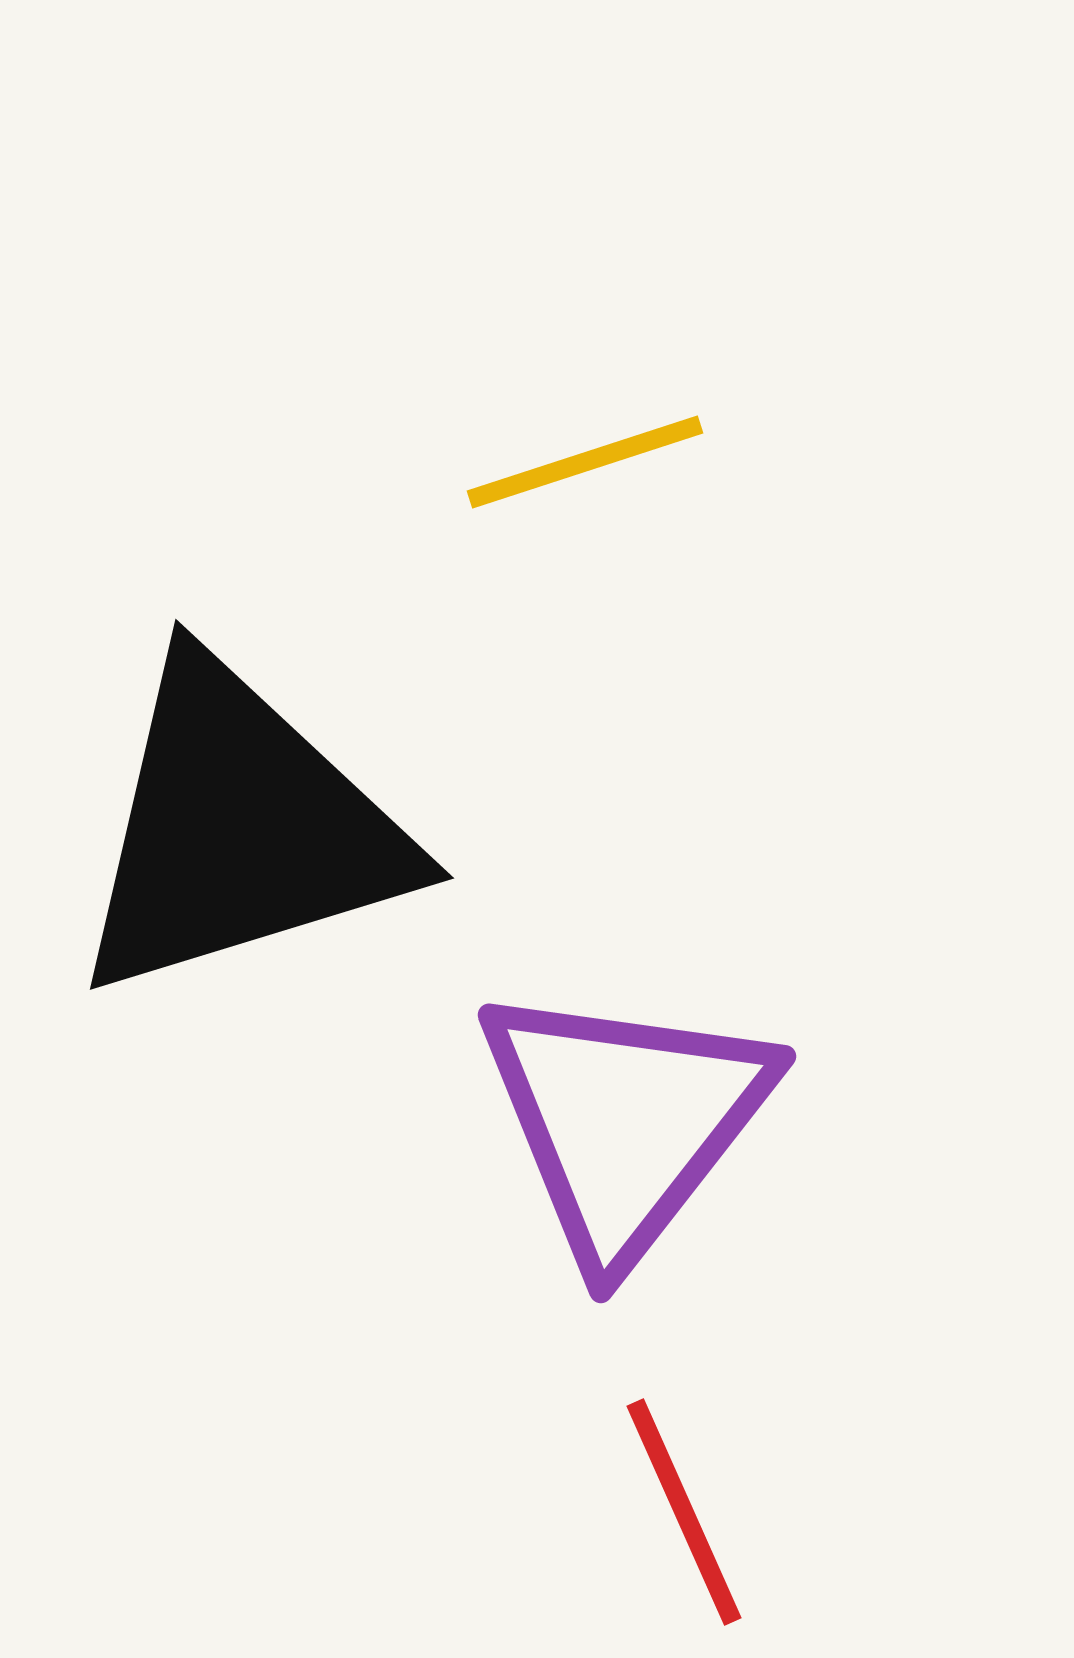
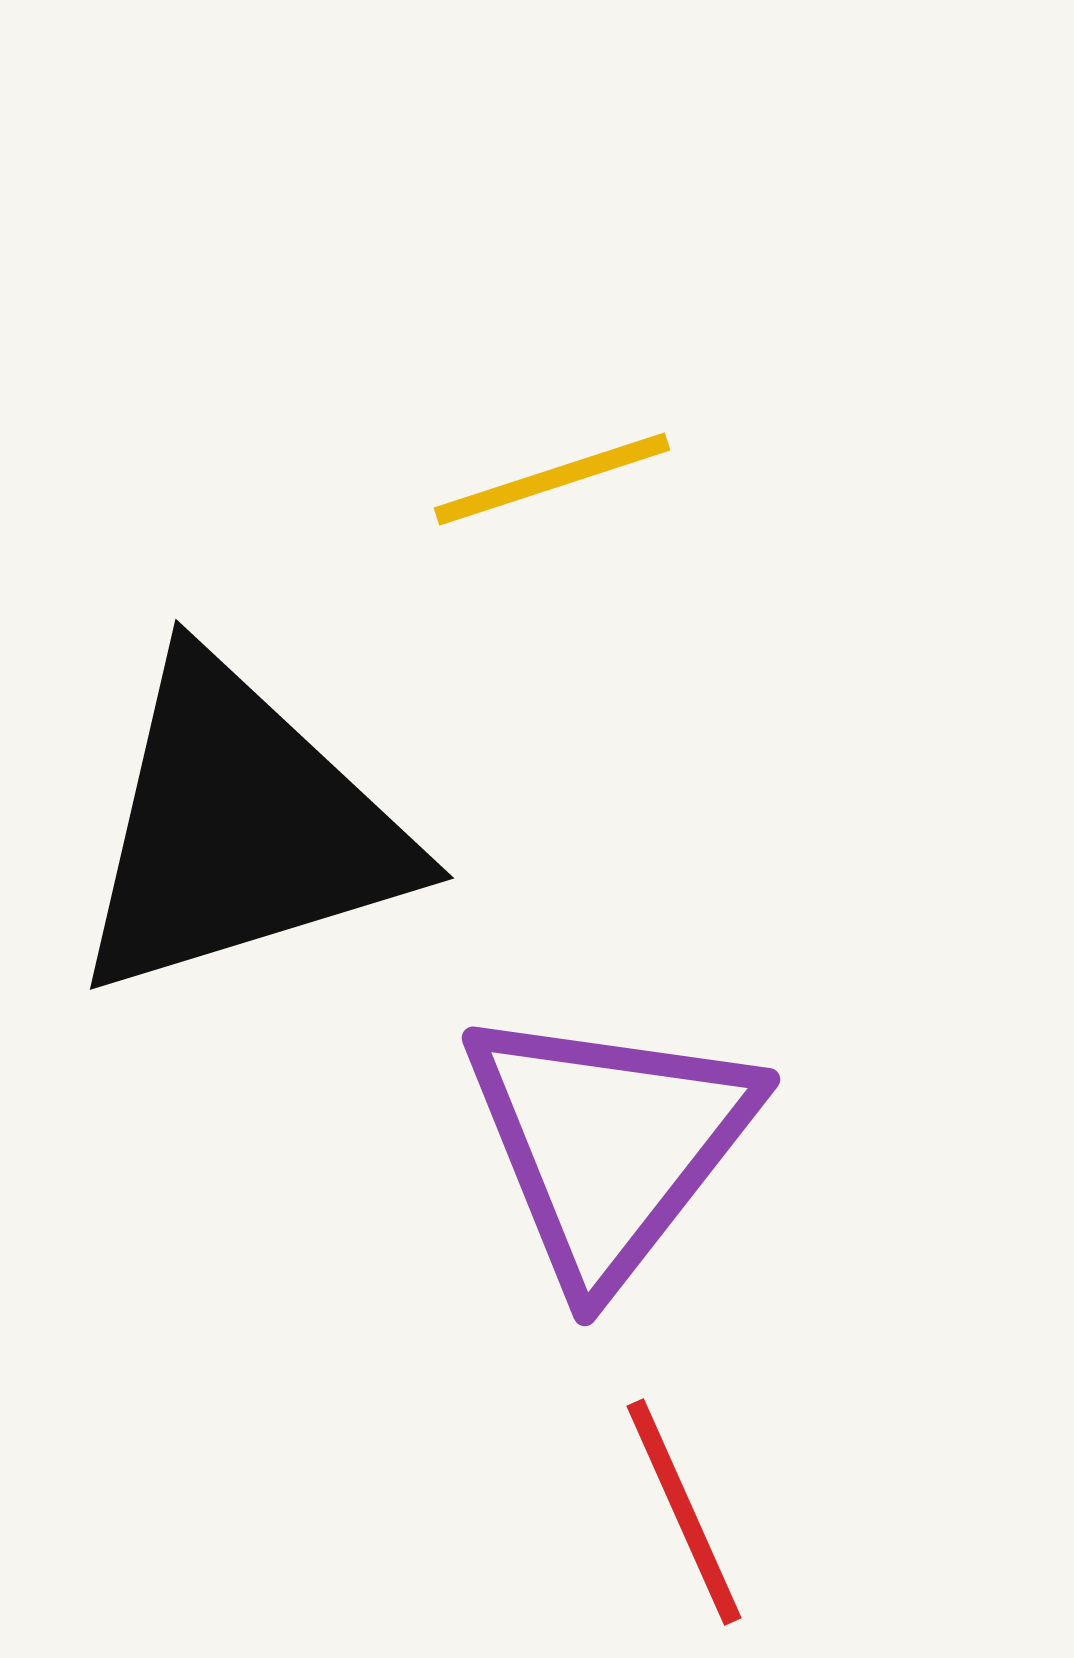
yellow line: moved 33 px left, 17 px down
purple triangle: moved 16 px left, 23 px down
